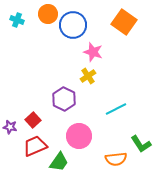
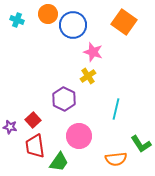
cyan line: rotated 50 degrees counterclockwise
red trapezoid: rotated 75 degrees counterclockwise
